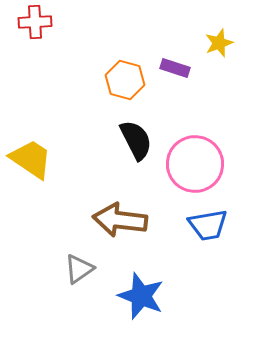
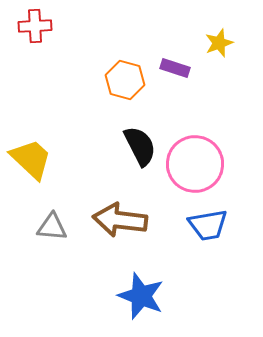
red cross: moved 4 px down
black semicircle: moved 4 px right, 6 px down
yellow trapezoid: rotated 9 degrees clockwise
gray triangle: moved 27 px left, 42 px up; rotated 40 degrees clockwise
